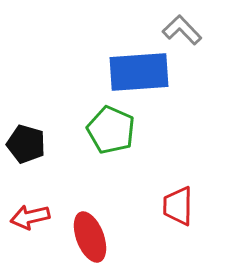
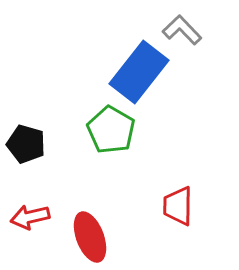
blue rectangle: rotated 48 degrees counterclockwise
green pentagon: rotated 6 degrees clockwise
